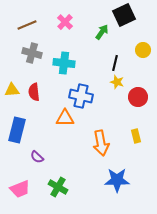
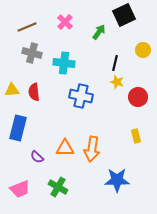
brown line: moved 2 px down
green arrow: moved 3 px left
orange triangle: moved 30 px down
blue rectangle: moved 1 px right, 2 px up
orange arrow: moved 9 px left, 6 px down; rotated 20 degrees clockwise
